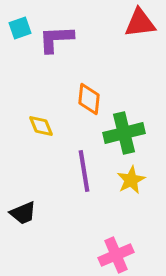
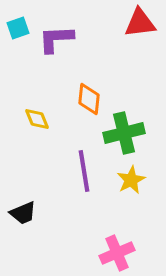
cyan square: moved 2 px left
yellow diamond: moved 4 px left, 7 px up
pink cross: moved 1 px right, 2 px up
